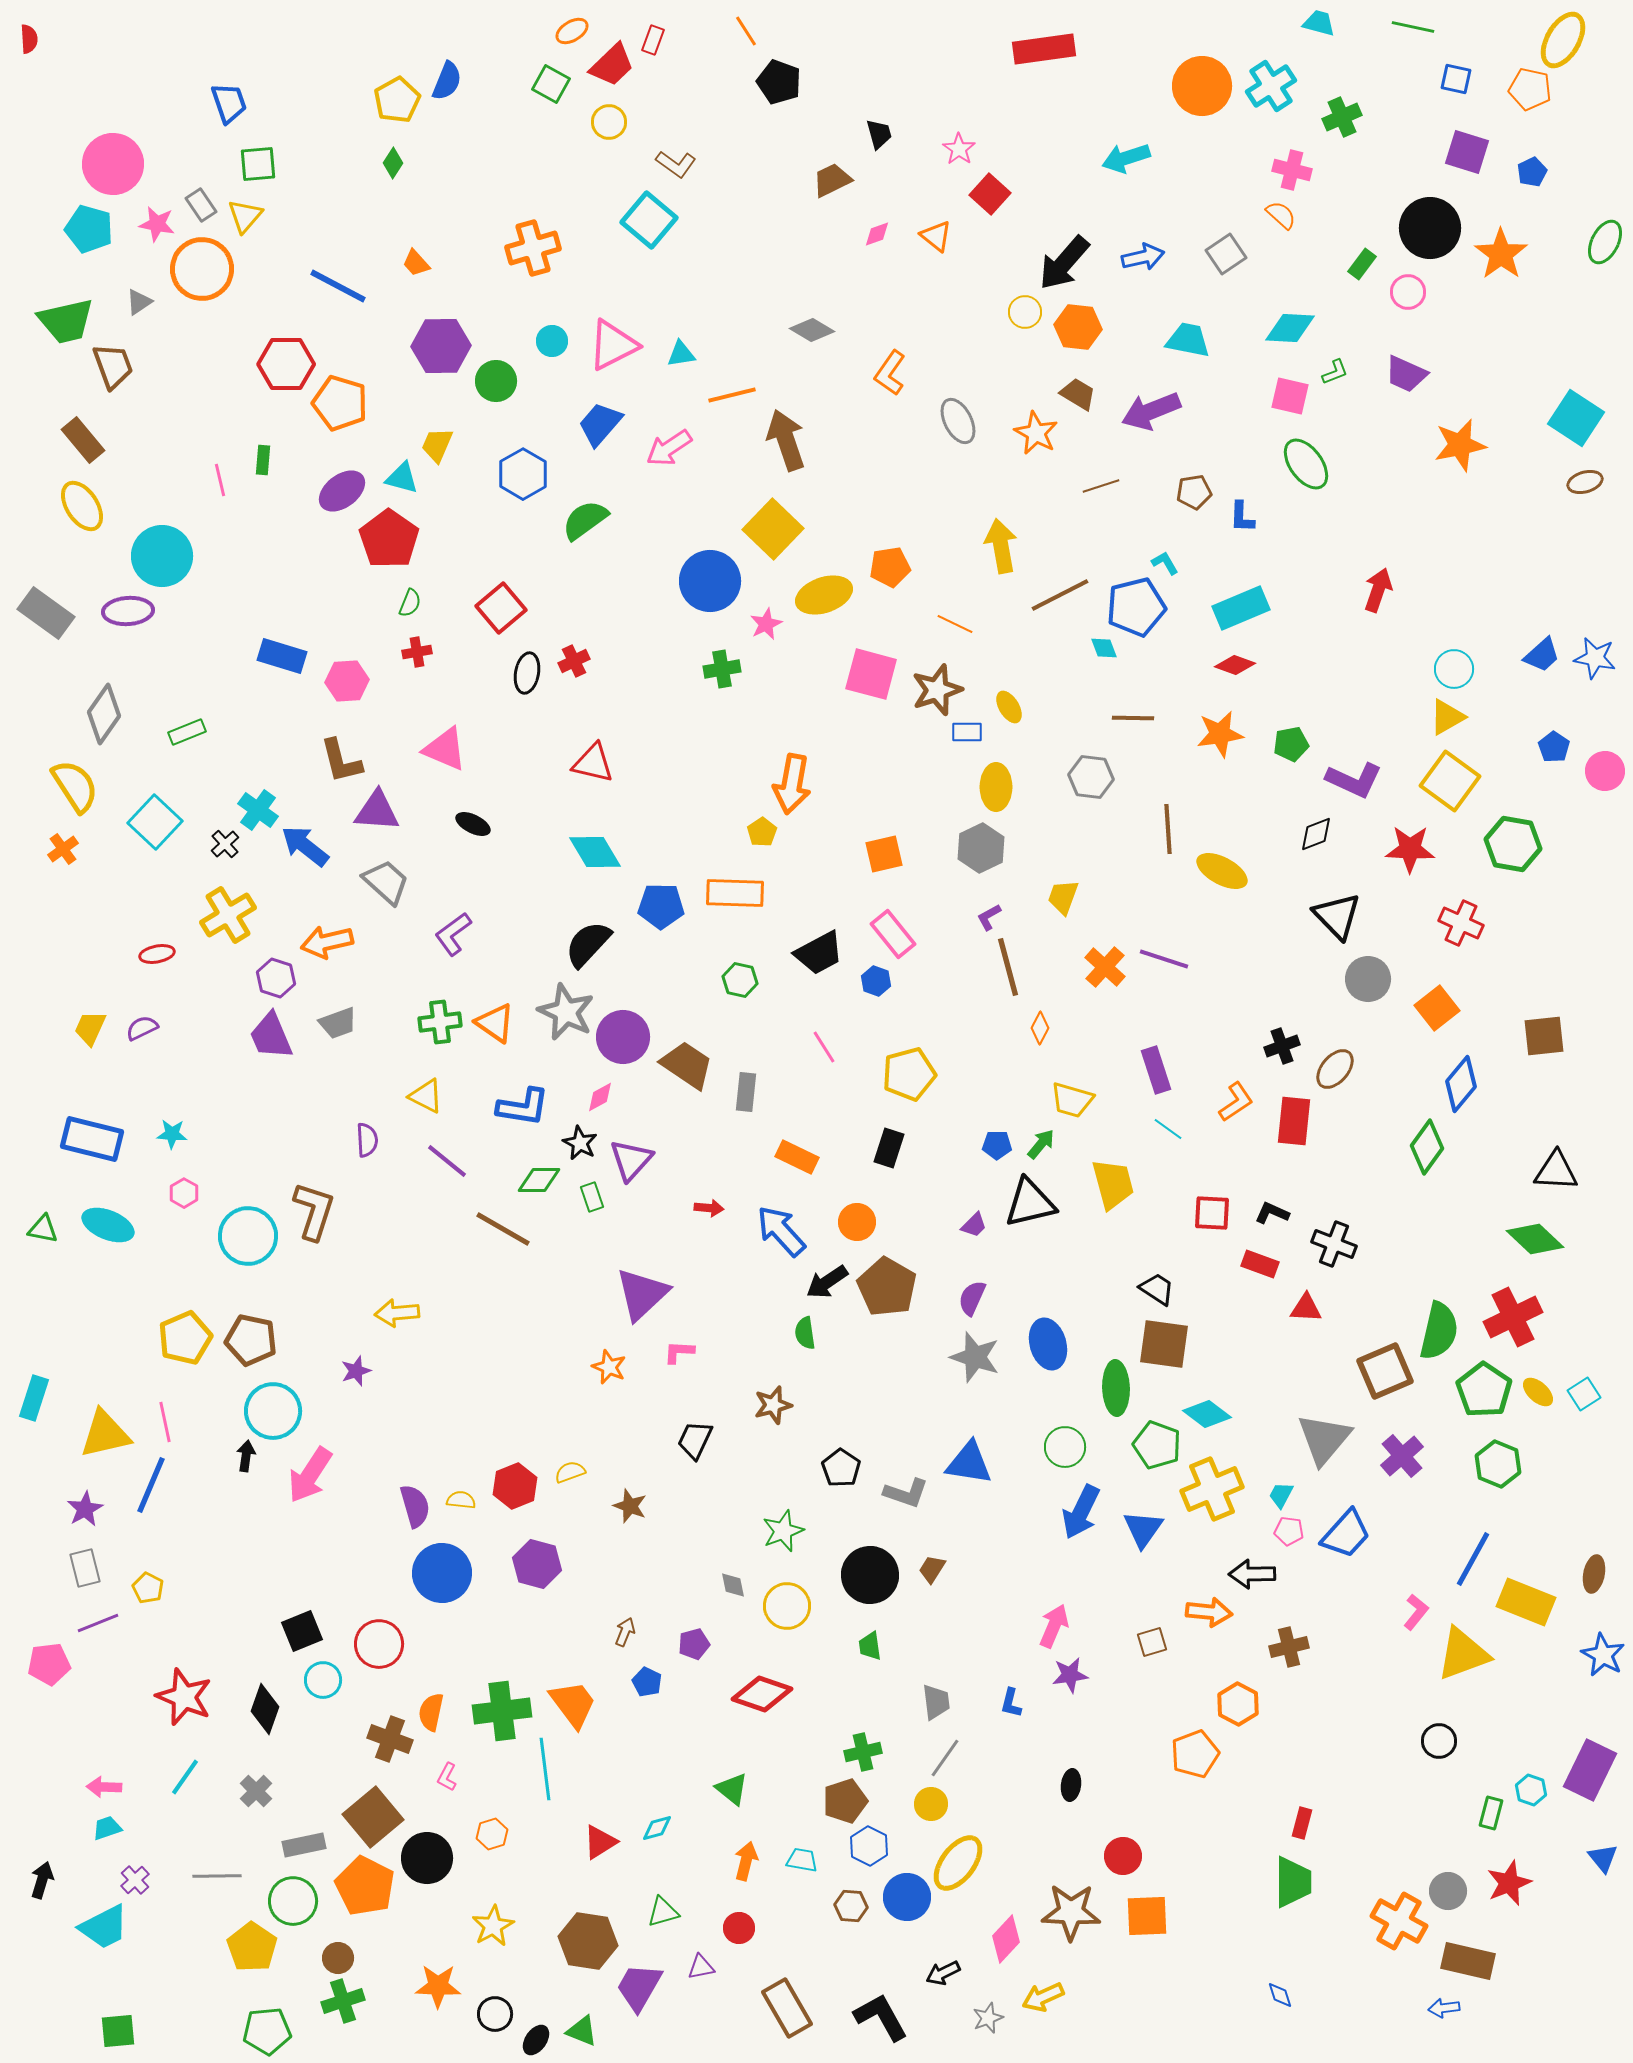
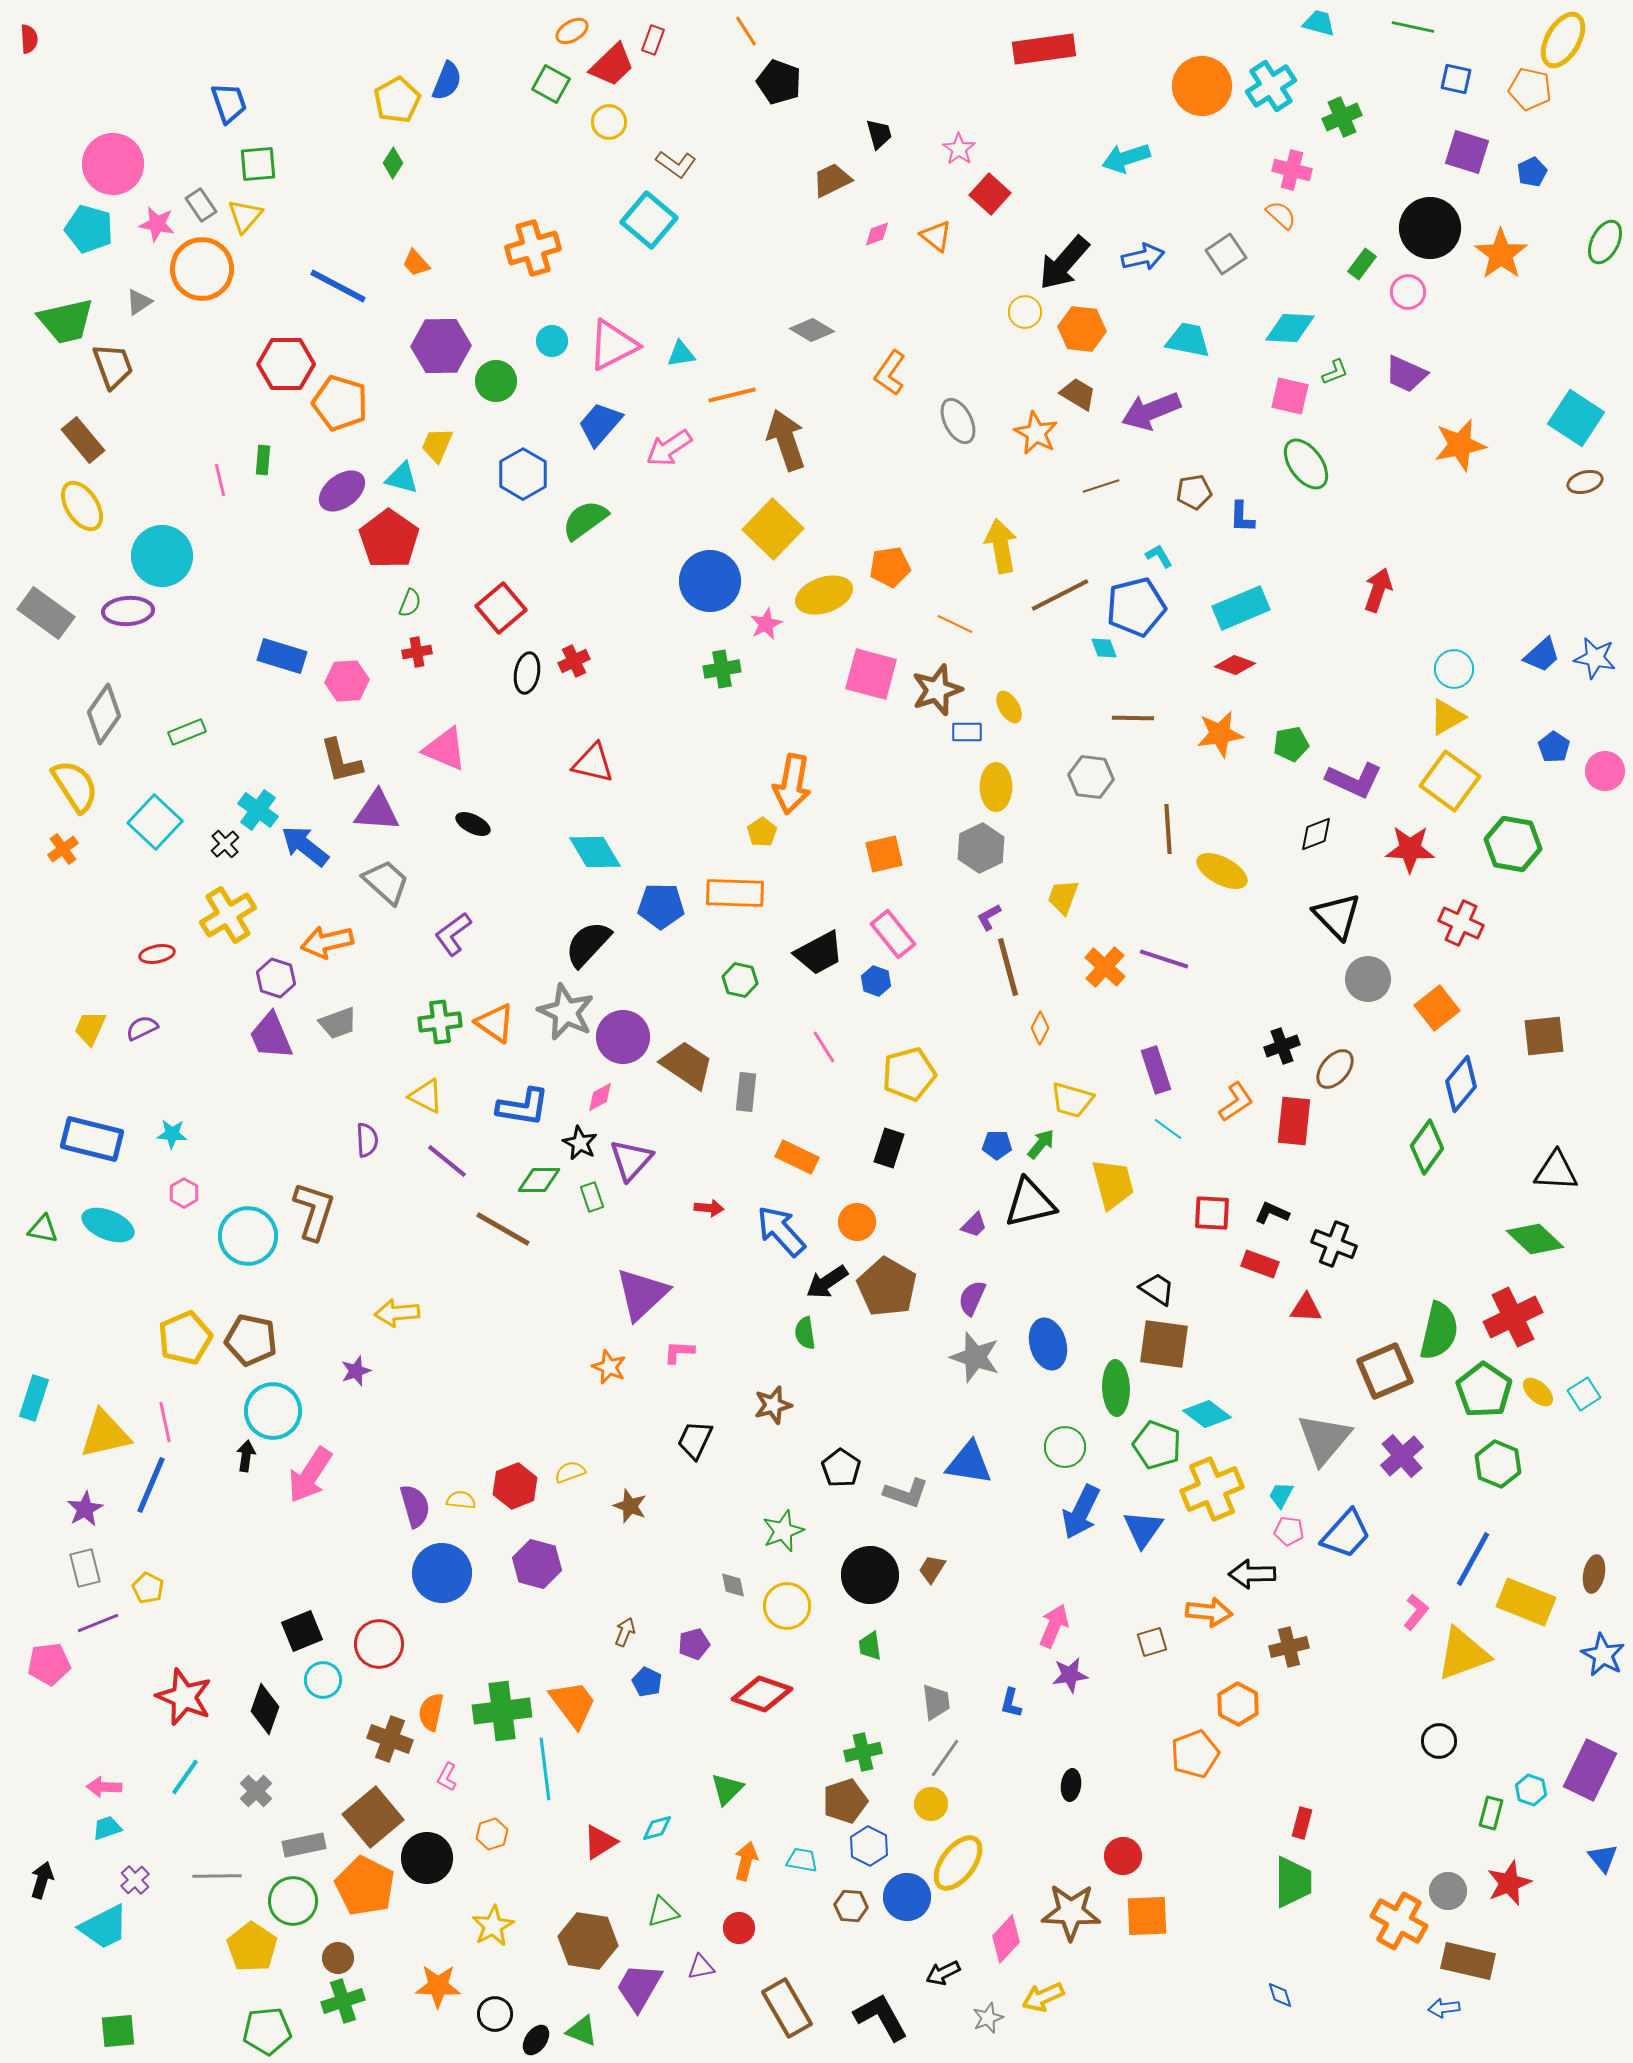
orange hexagon at (1078, 327): moved 4 px right, 2 px down
cyan L-shape at (1165, 563): moved 6 px left, 7 px up
green triangle at (732, 1789): moved 5 px left; rotated 36 degrees clockwise
